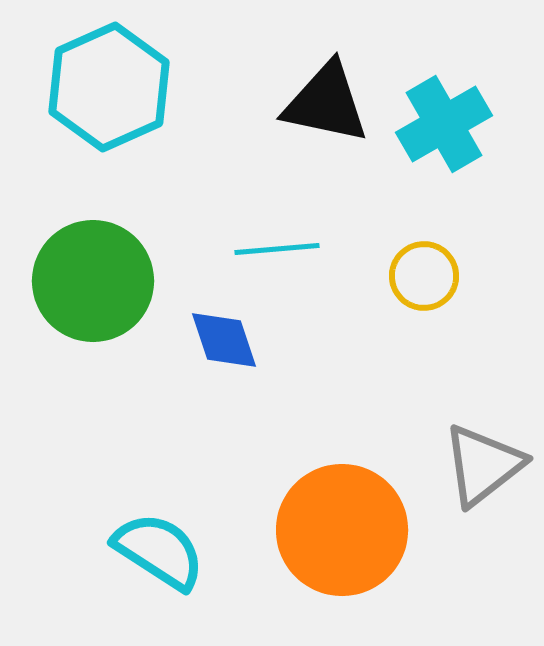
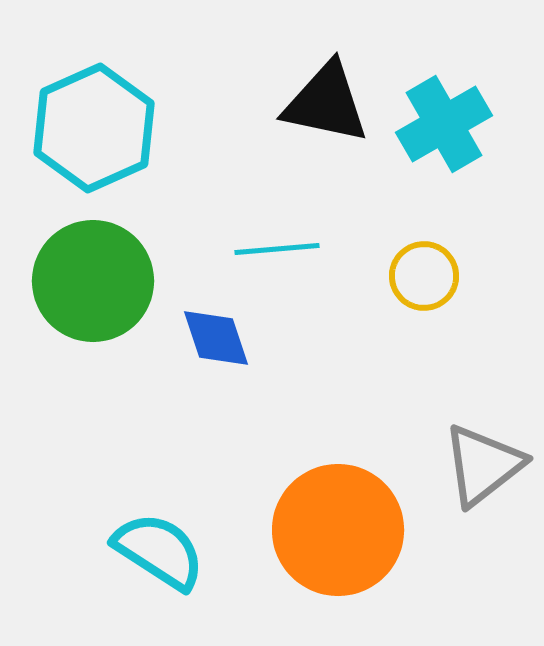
cyan hexagon: moved 15 px left, 41 px down
blue diamond: moved 8 px left, 2 px up
orange circle: moved 4 px left
